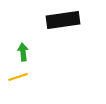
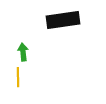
yellow line: rotated 72 degrees counterclockwise
